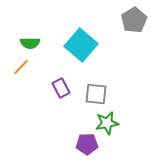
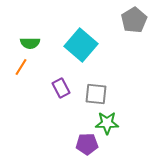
orange line: rotated 12 degrees counterclockwise
green star: rotated 10 degrees clockwise
